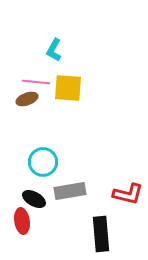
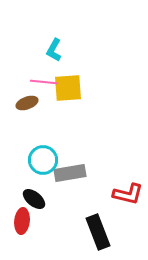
pink line: moved 8 px right
yellow square: rotated 8 degrees counterclockwise
brown ellipse: moved 4 px down
cyan circle: moved 2 px up
gray rectangle: moved 18 px up
black ellipse: rotated 10 degrees clockwise
red ellipse: rotated 15 degrees clockwise
black rectangle: moved 3 px left, 2 px up; rotated 16 degrees counterclockwise
